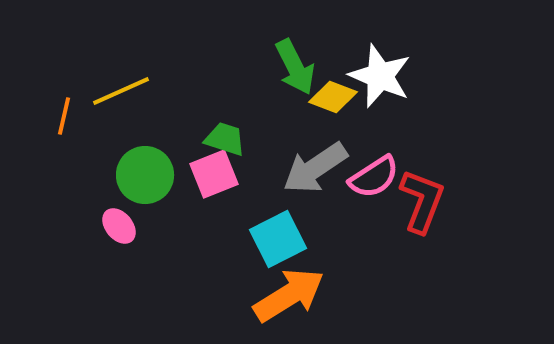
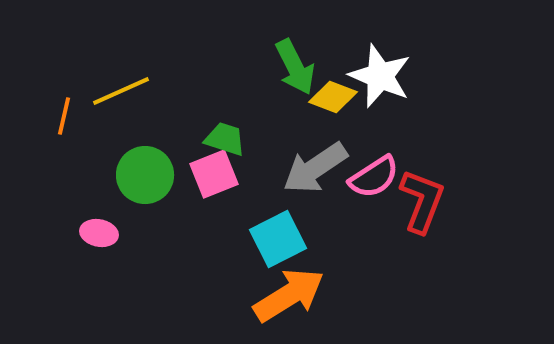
pink ellipse: moved 20 px left, 7 px down; rotated 39 degrees counterclockwise
